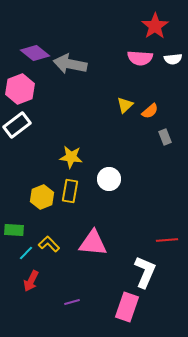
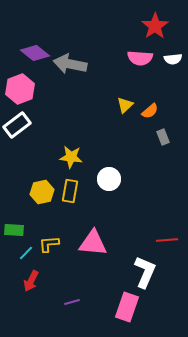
gray rectangle: moved 2 px left
yellow hexagon: moved 5 px up; rotated 10 degrees clockwise
yellow L-shape: rotated 50 degrees counterclockwise
